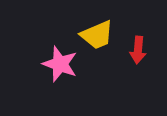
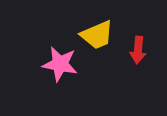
pink star: rotated 9 degrees counterclockwise
